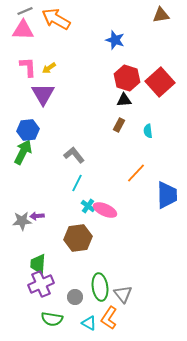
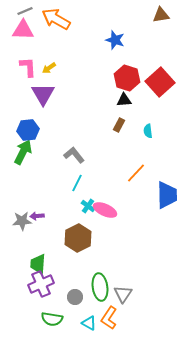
brown hexagon: rotated 20 degrees counterclockwise
gray triangle: rotated 12 degrees clockwise
